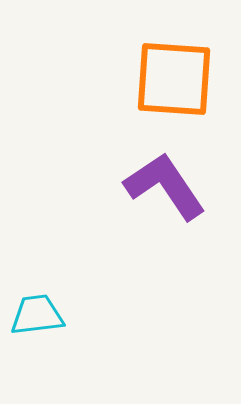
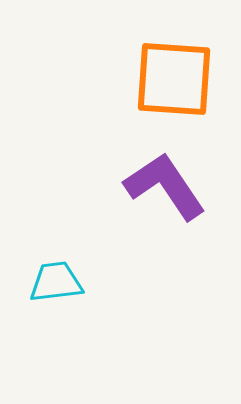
cyan trapezoid: moved 19 px right, 33 px up
